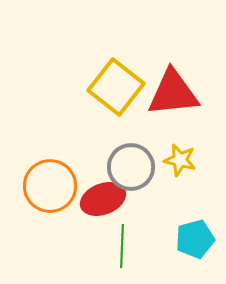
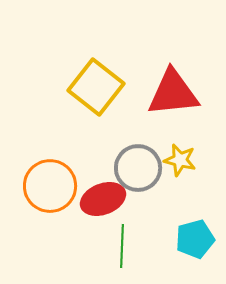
yellow square: moved 20 px left
gray circle: moved 7 px right, 1 px down
